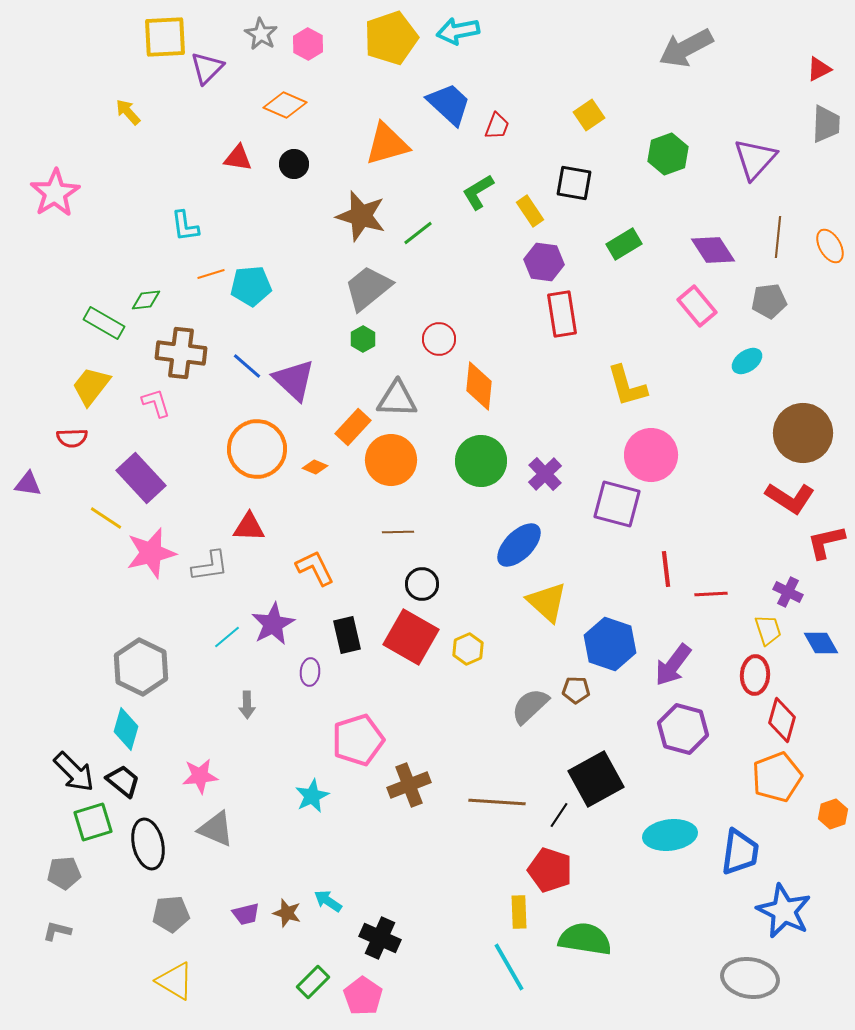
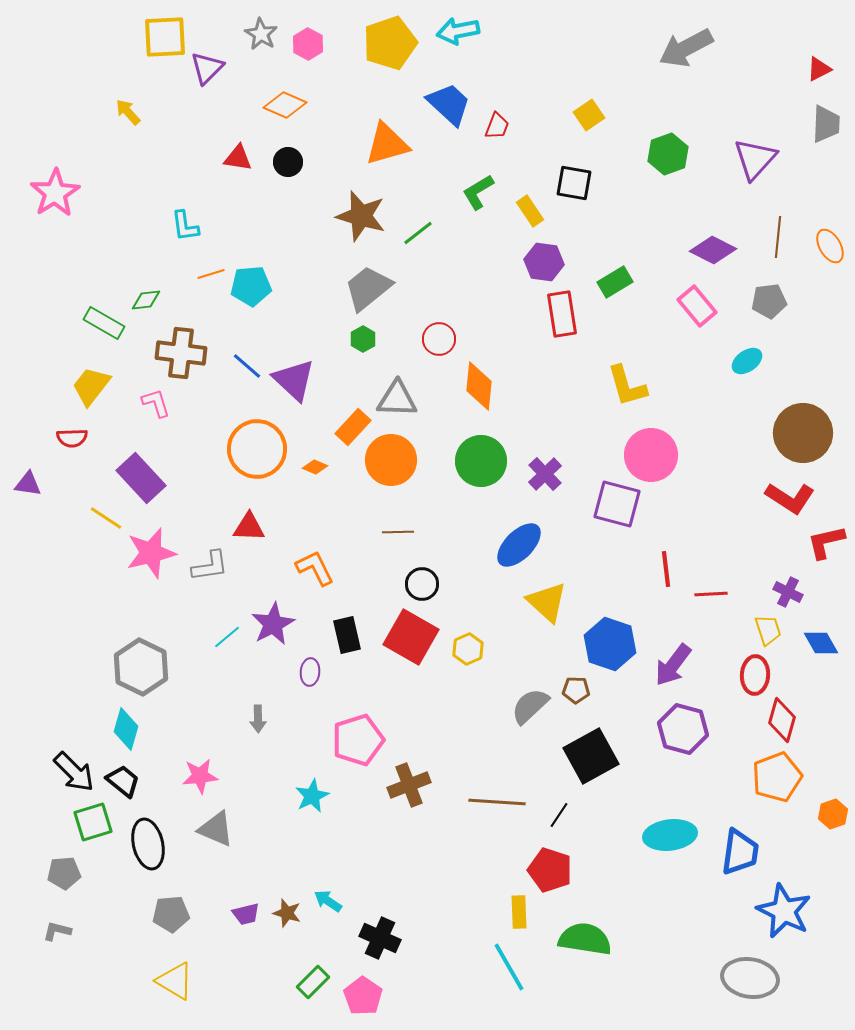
yellow pentagon at (391, 38): moved 1 px left, 5 px down
black circle at (294, 164): moved 6 px left, 2 px up
green rectangle at (624, 244): moved 9 px left, 38 px down
purple diamond at (713, 250): rotated 30 degrees counterclockwise
gray arrow at (247, 705): moved 11 px right, 14 px down
black square at (596, 779): moved 5 px left, 23 px up
